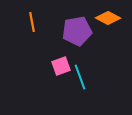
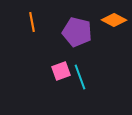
orange diamond: moved 6 px right, 2 px down
purple pentagon: moved 1 px down; rotated 24 degrees clockwise
pink square: moved 5 px down
